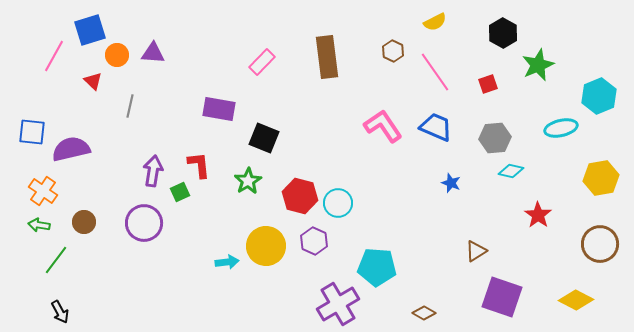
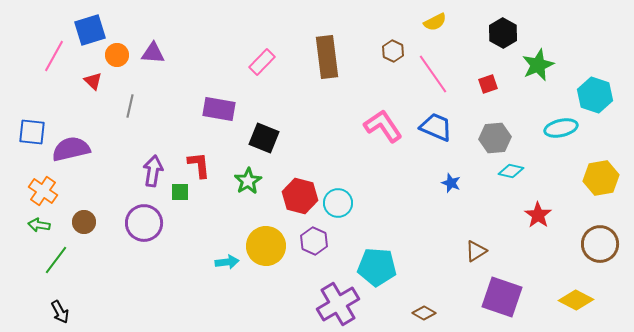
pink line at (435, 72): moved 2 px left, 2 px down
cyan hexagon at (599, 96): moved 4 px left, 1 px up; rotated 20 degrees counterclockwise
green square at (180, 192): rotated 24 degrees clockwise
